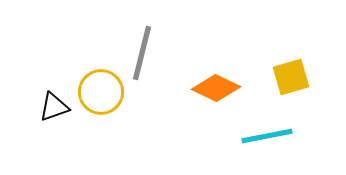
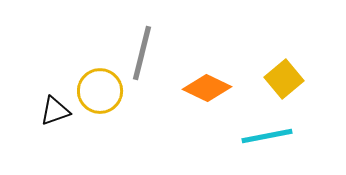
yellow square: moved 7 px left, 2 px down; rotated 24 degrees counterclockwise
orange diamond: moved 9 px left
yellow circle: moved 1 px left, 1 px up
black triangle: moved 1 px right, 4 px down
